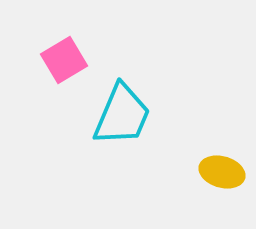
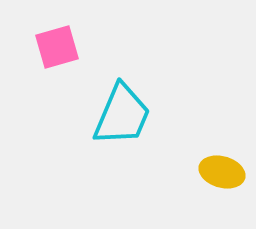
pink square: moved 7 px left, 13 px up; rotated 15 degrees clockwise
